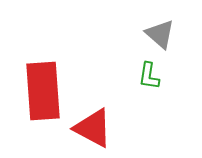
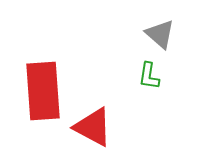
red triangle: moved 1 px up
